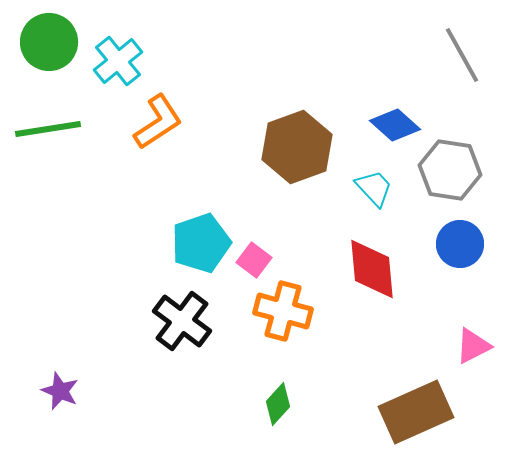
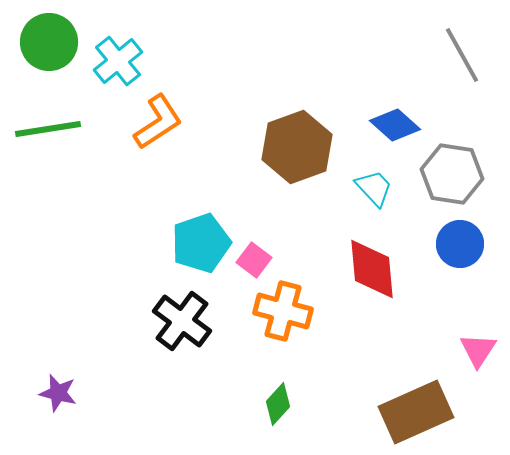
gray hexagon: moved 2 px right, 4 px down
pink triangle: moved 5 px right, 4 px down; rotated 30 degrees counterclockwise
purple star: moved 2 px left, 2 px down; rotated 9 degrees counterclockwise
